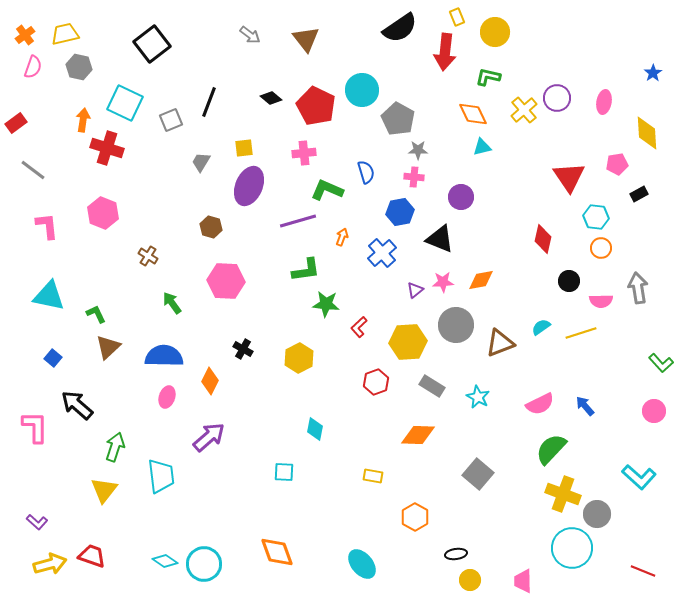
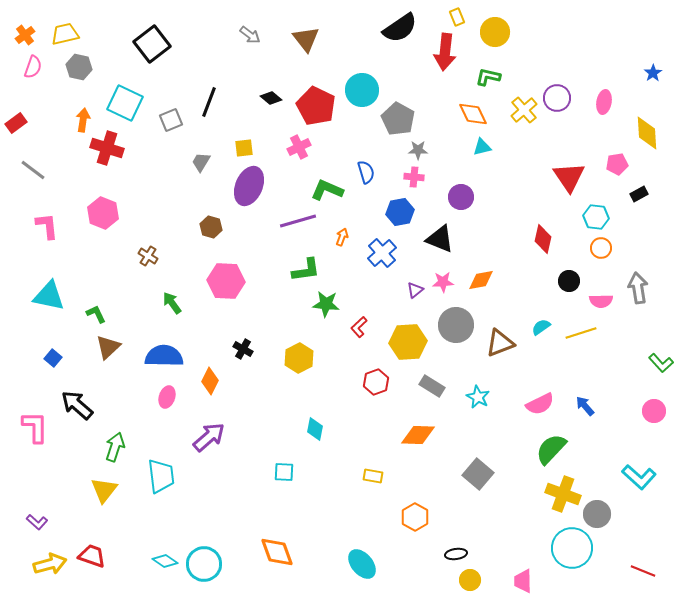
pink cross at (304, 153): moved 5 px left, 6 px up; rotated 20 degrees counterclockwise
